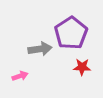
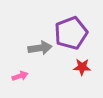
purple pentagon: rotated 12 degrees clockwise
gray arrow: moved 1 px up
